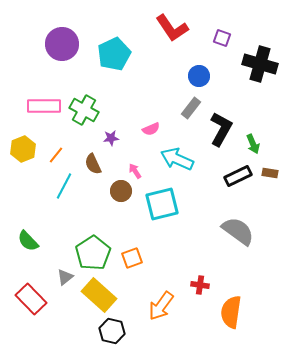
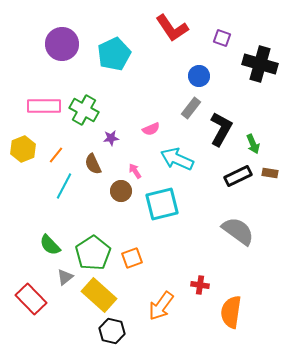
green semicircle: moved 22 px right, 4 px down
